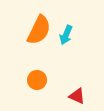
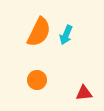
orange semicircle: moved 2 px down
red triangle: moved 7 px right, 3 px up; rotated 30 degrees counterclockwise
